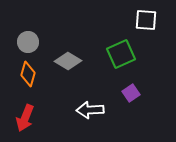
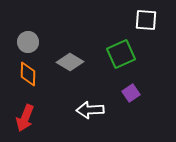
gray diamond: moved 2 px right, 1 px down
orange diamond: rotated 15 degrees counterclockwise
